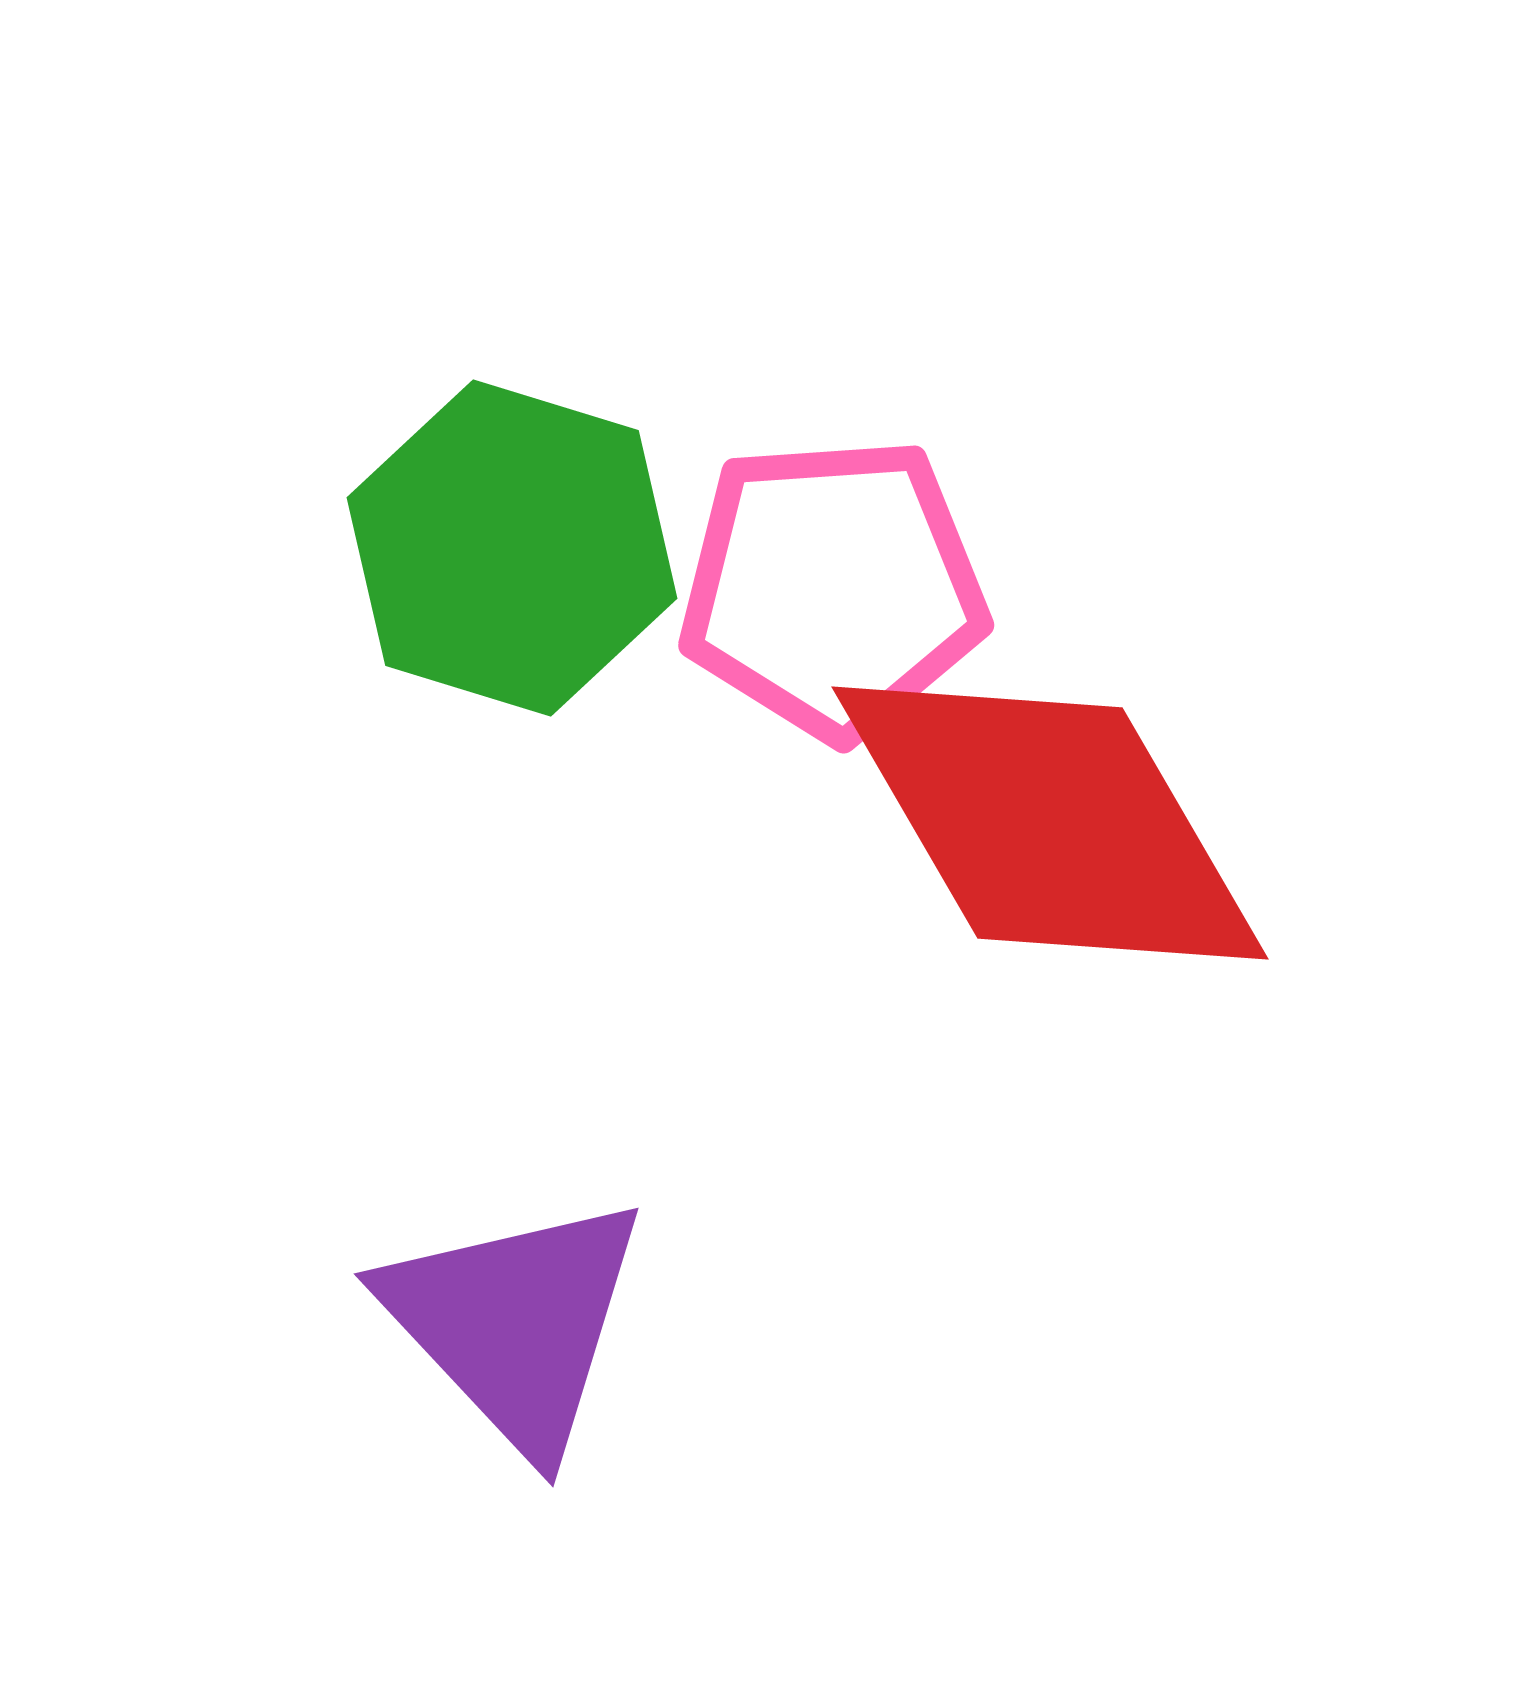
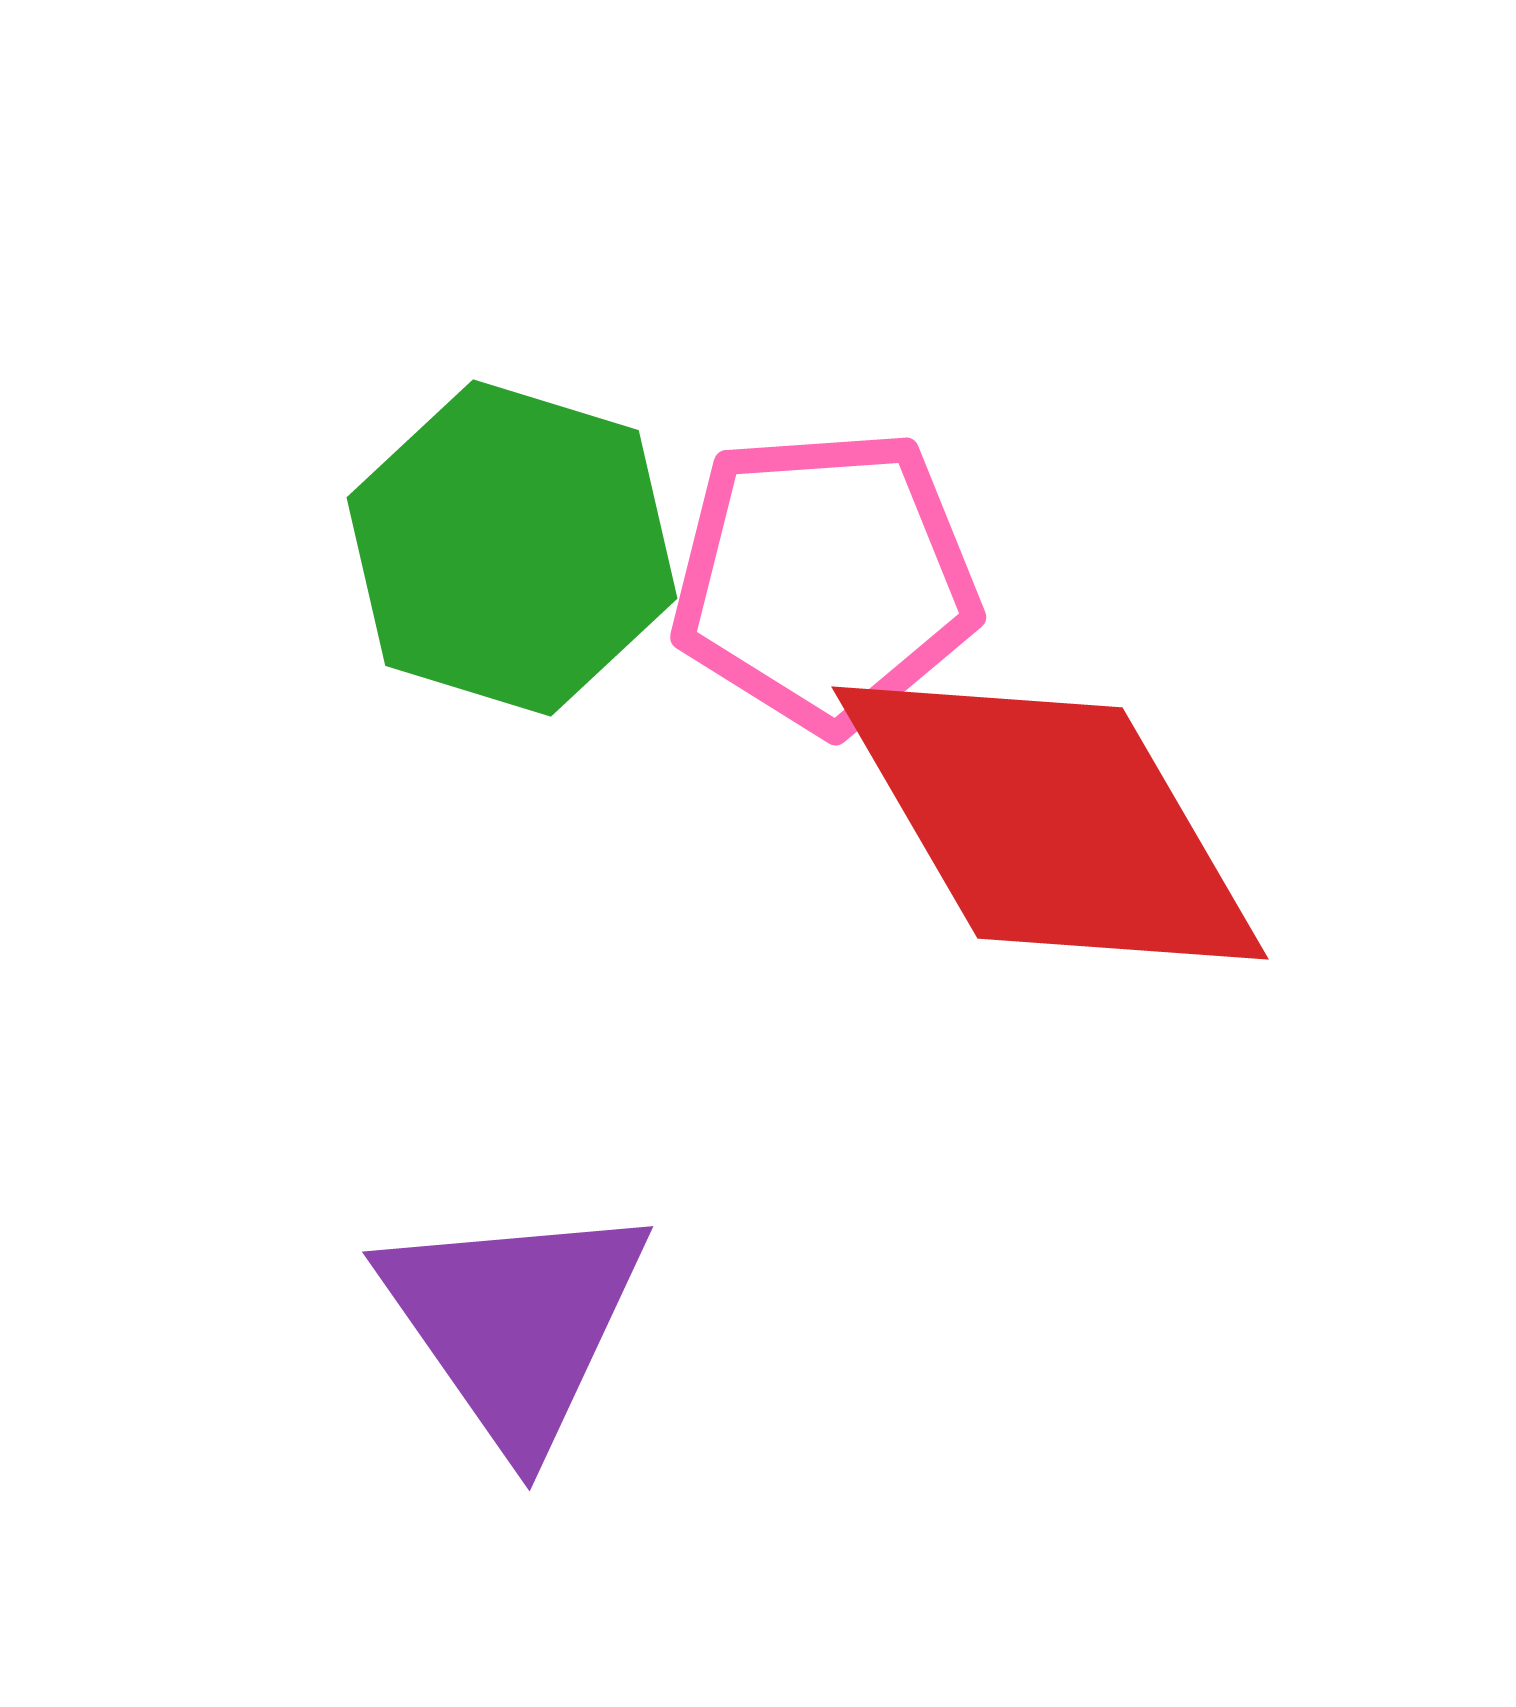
pink pentagon: moved 8 px left, 8 px up
purple triangle: rotated 8 degrees clockwise
